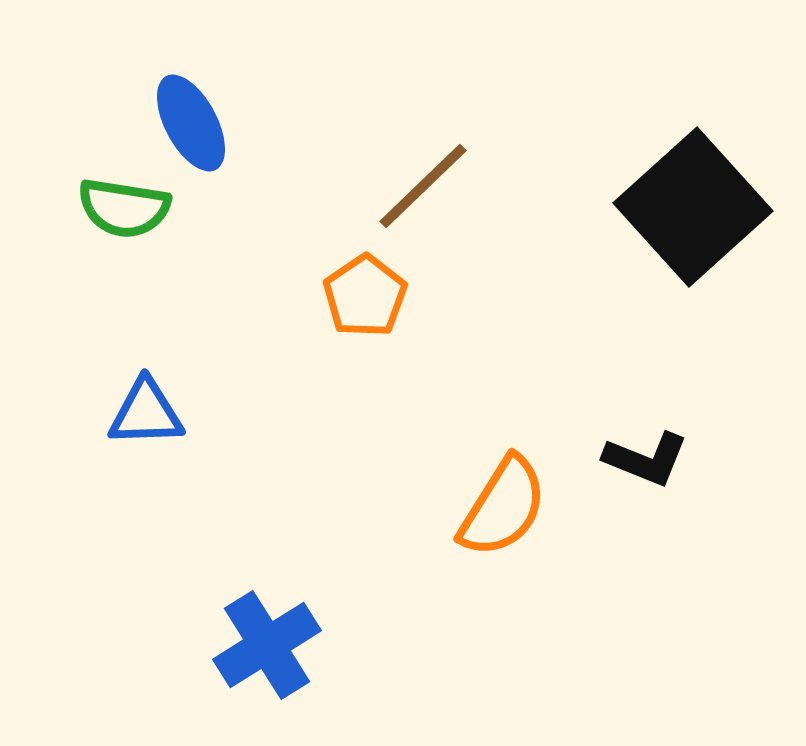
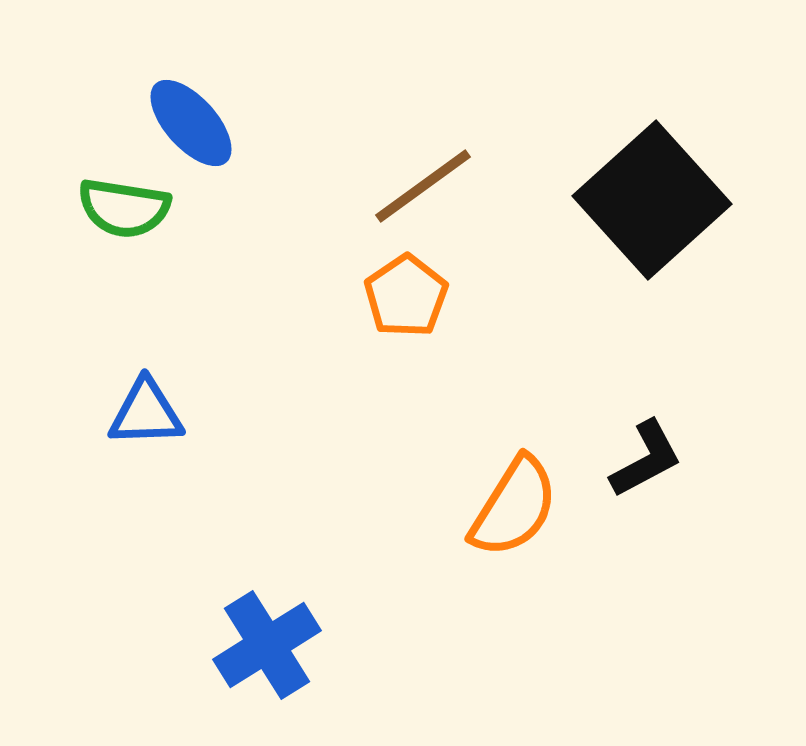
blue ellipse: rotated 14 degrees counterclockwise
brown line: rotated 8 degrees clockwise
black square: moved 41 px left, 7 px up
orange pentagon: moved 41 px right
black L-shape: rotated 50 degrees counterclockwise
orange semicircle: moved 11 px right
